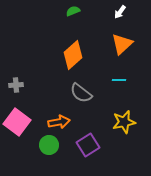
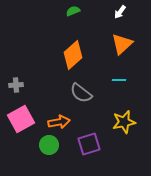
pink square: moved 4 px right, 3 px up; rotated 24 degrees clockwise
purple square: moved 1 px right, 1 px up; rotated 15 degrees clockwise
